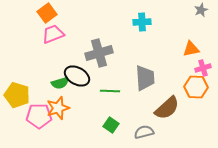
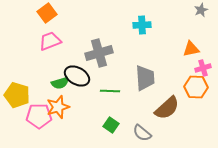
cyan cross: moved 3 px down
pink trapezoid: moved 3 px left, 7 px down
orange star: moved 1 px up
gray semicircle: moved 2 px left, 1 px down; rotated 126 degrees counterclockwise
